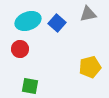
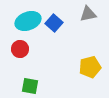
blue square: moved 3 px left
